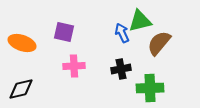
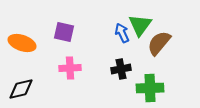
green triangle: moved 4 px down; rotated 40 degrees counterclockwise
pink cross: moved 4 px left, 2 px down
